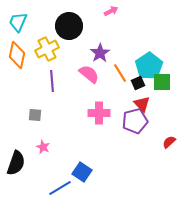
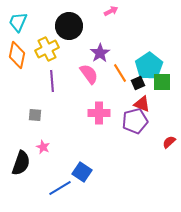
pink semicircle: rotated 15 degrees clockwise
red triangle: rotated 24 degrees counterclockwise
black semicircle: moved 5 px right
